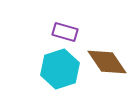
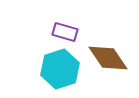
brown diamond: moved 1 px right, 4 px up
